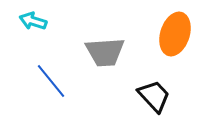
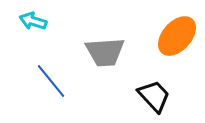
orange ellipse: moved 2 px right, 2 px down; rotated 24 degrees clockwise
